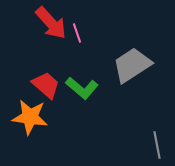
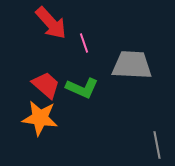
pink line: moved 7 px right, 10 px down
gray trapezoid: rotated 36 degrees clockwise
green L-shape: rotated 16 degrees counterclockwise
orange star: moved 10 px right, 1 px down
